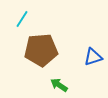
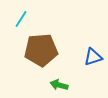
cyan line: moved 1 px left
green arrow: rotated 18 degrees counterclockwise
